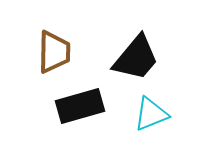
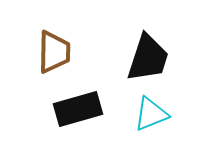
black trapezoid: moved 12 px right; rotated 22 degrees counterclockwise
black rectangle: moved 2 px left, 3 px down
